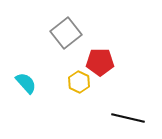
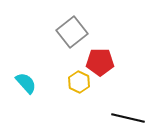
gray square: moved 6 px right, 1 px up
